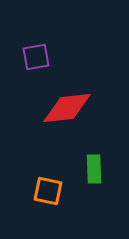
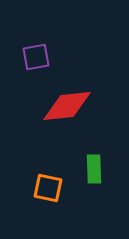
red diamond: moved 2 px up
orange square: moved 3 px up
